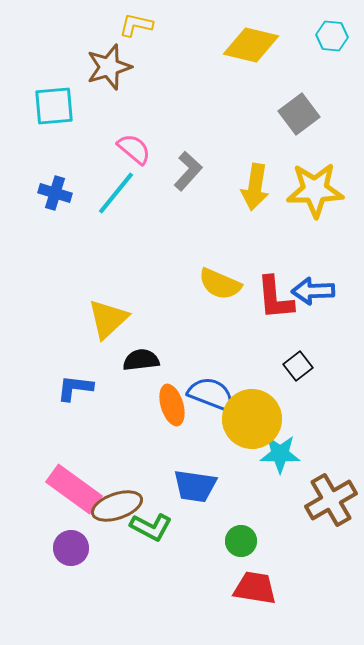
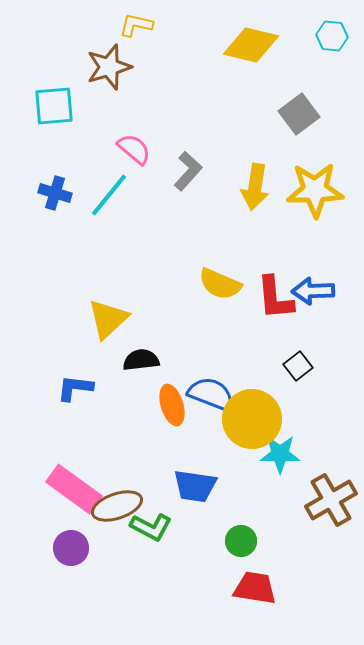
cyan line: moved 7 px left, 2 px down
